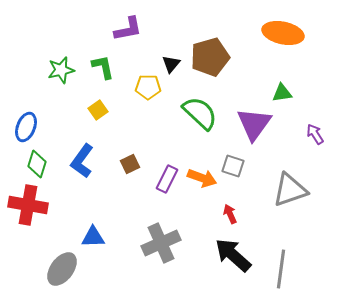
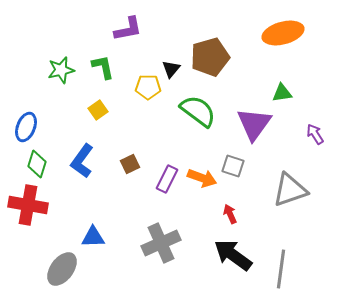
orange ellipse: rotated 27 degrees counterclockwise
black triangle: moved 5 px down
green semicircle: moved 2 px left, 2 px up; rotated 6 degrees counterclockwise
black arrow: rotated 6 degrees counterclockwise
